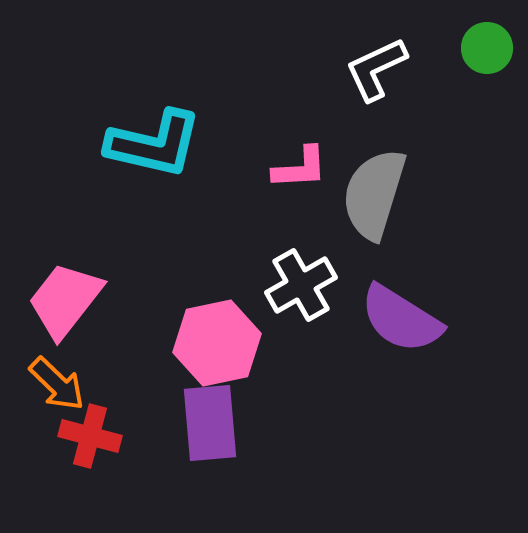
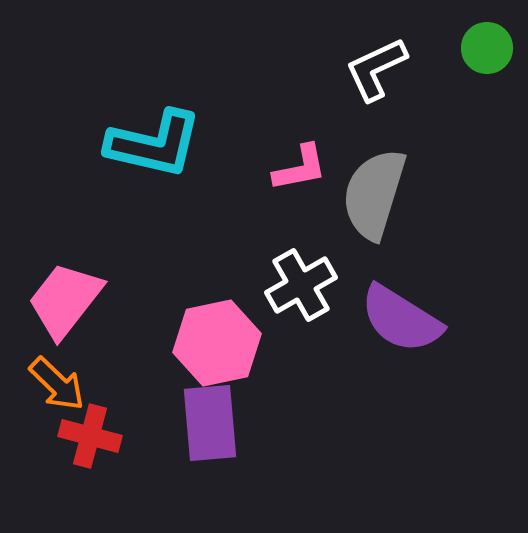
pink L-shape: rotated 8 degrees counterclockwise
